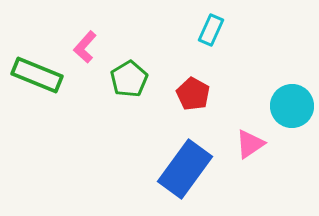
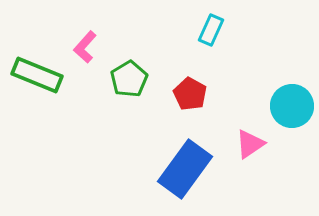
red pentagon: moved 3 px left
